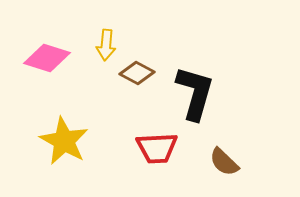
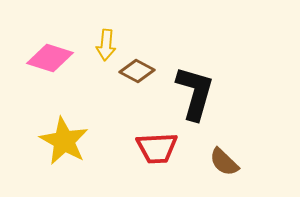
pink diamond: moved 3 px right
brown diamond: moved 2 px up
